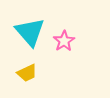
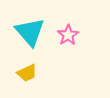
pink star: moved 4 px right, 6 px up
